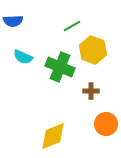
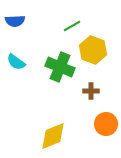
blue semicircle: moved 2 px right
cyan semicircle: moved 7 px left, 5 px down; rotated 12 degrees clockwise
